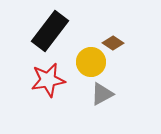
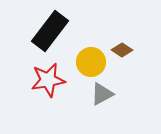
brown diamond: moved 9 px right, 7 px down
